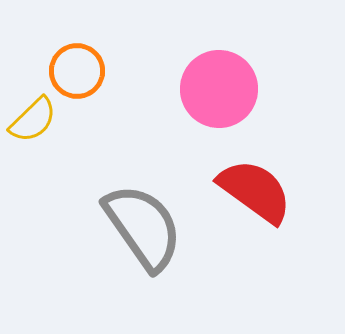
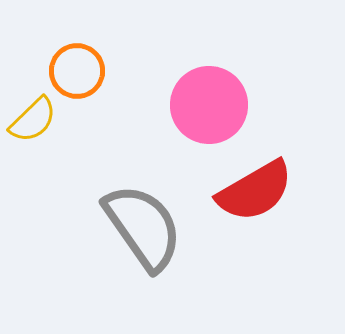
pink circle: moved 10 px left, 16 px down
red semicircle: rotated 114 degrees clockwise
